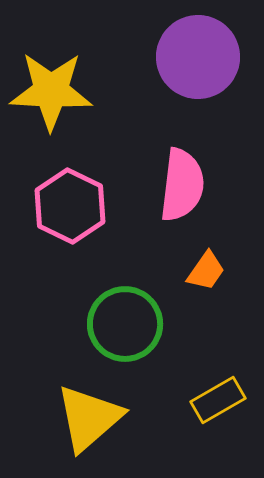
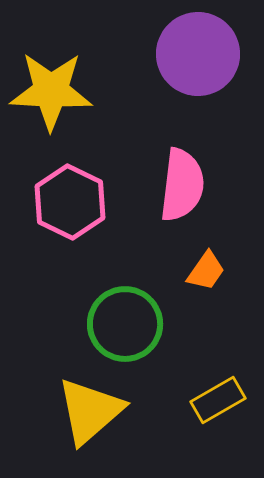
purple circle: moved 3 px up
pink hexagon: moved 4 px up
yellow triangle: moved 1 px right, 7 px up
